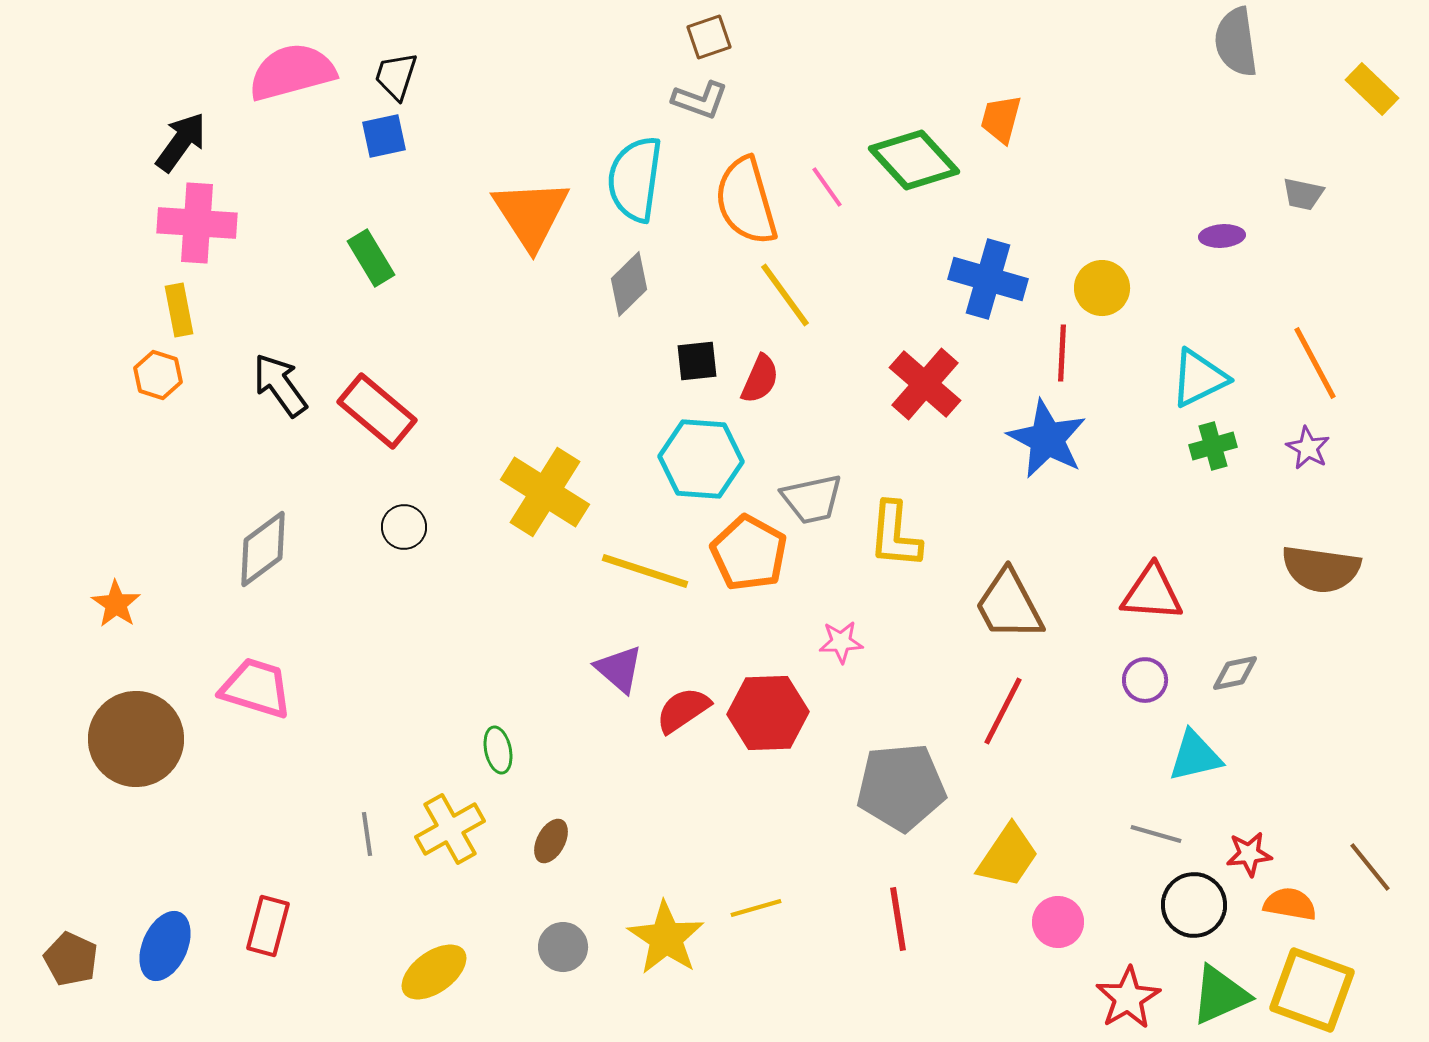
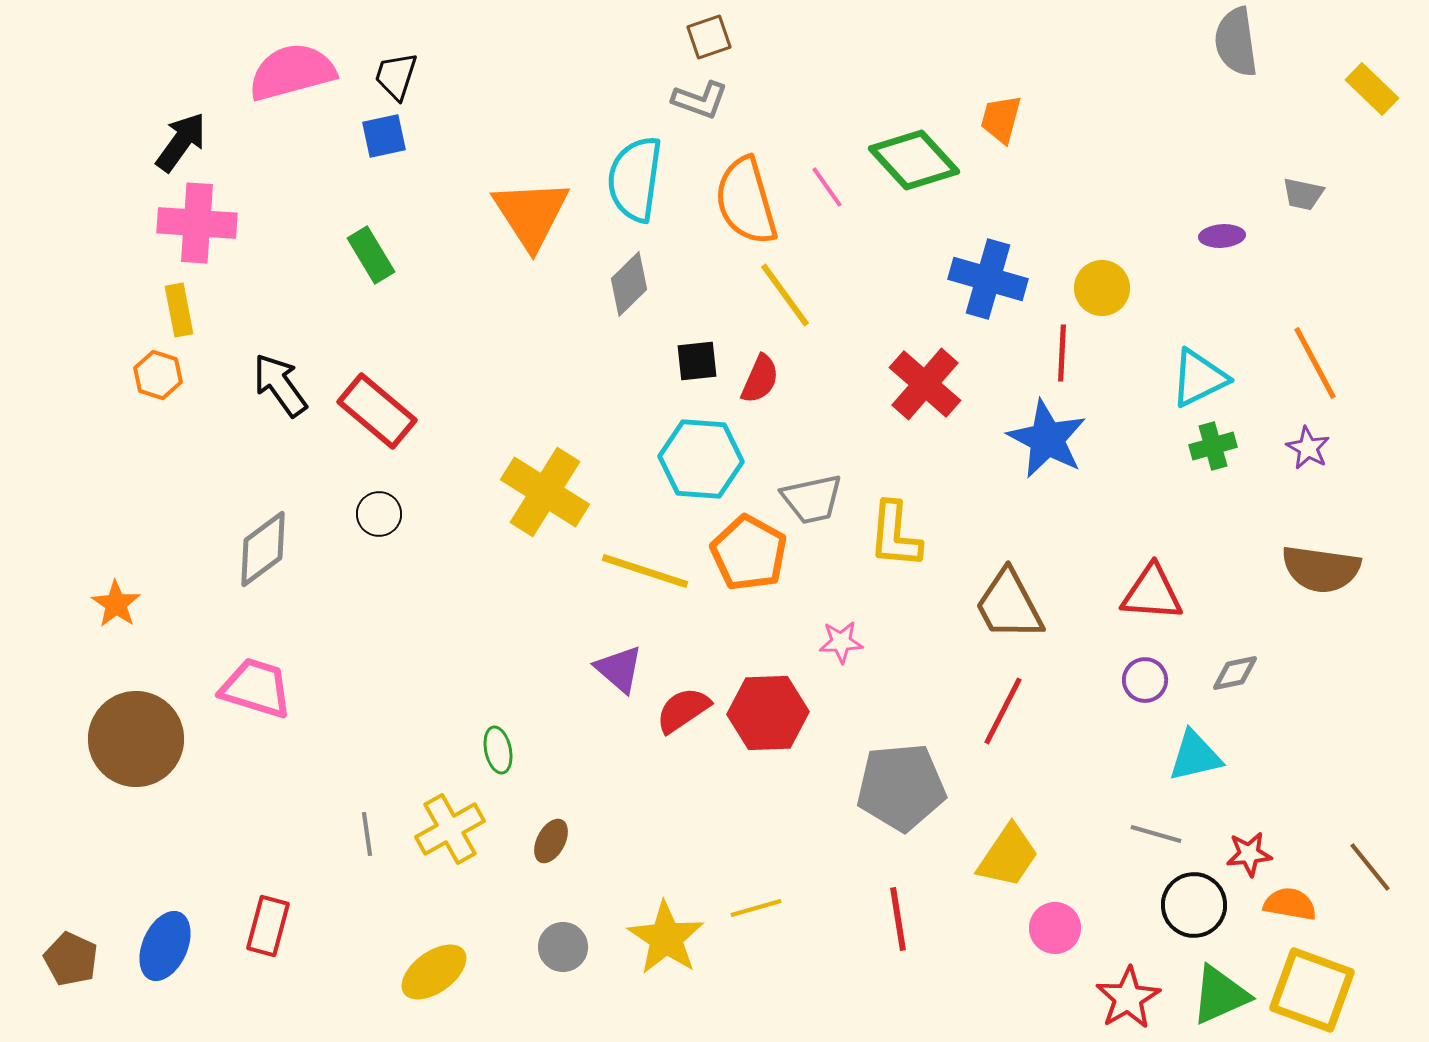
green rectangle at (371, 258): moved 3 px up
black circle at (404, 527): moved 25 px left, 13 px up
pink circle at (1058, 922): moved 3 px left, 6 px down
